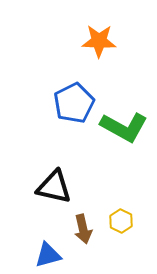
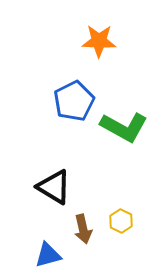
blue pentagon: moved 2 px up
black triangle: rotated 18 degrees clockwise
